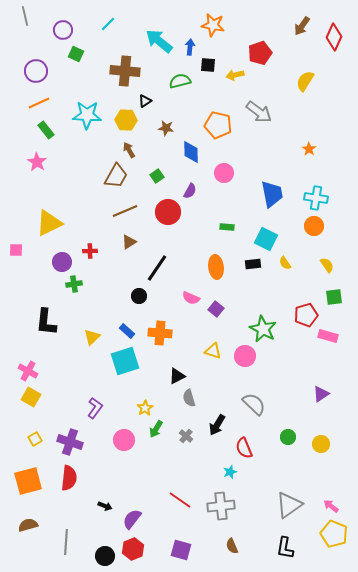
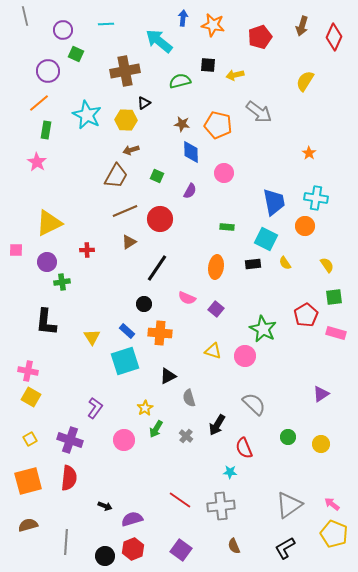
cyan line at (108, 24): moved 2 px left; rotated 42 degrees clockwise
brown arrow at (302, 26): rotated 18 degrees counterclockwise
blue arrow at (190, 47): moved 7 px left, 29 px up
red pentagon at (260, 53): moved 16 px up
purple circle at (36, 71): moved 12 px right
brown cross at (125, 71): rotated 16 degrees counterclockwise
black triangle at (145, 101): moved 1 px left, 2 px down
orange line at (39, 103): rotated 15 degrees counterclockwise
cyan star at (87, 115): rotated 24 degrees clockwise
brown star at (166, 128): moved 16 px right, 4 px up
green rectangle at (46, 130): rotated 48 degrees clockwise
orange star at (309, 149): moved 4 px down
brown arrow at (129, 150): moved 2 px right; rotated 77 degrees counterclockwise
green square at (157, 176): rotated 32 degrees counterclockwise
blue trapezoid at (272, 194): moved 2 px right, 8 px down
red circle at (168, 212): moved 8 px left, 7 px down
orange circle at (314, 226): moved 9 px left
red cross at (90, 251): moved 3 px left, 1 px up
purple circle at (62, 262): moved 15 px left
orange ellipse at (216, 267): rotated 15 degrees clockwise
green cross at (74, 284): moved 12 px left, 2 px up
black circle at (139, 296): moved 5 px right, 8 px down
pink semicircle at (191, 298): moved 4 px left
red pentagon at (306, 315): rotated 15 degrees counterclockwise
pink rectangle at (328, 336): moved 8 px right, 3 px up
yellow triangle at (92, 337): rotated 18 degrees counterclockwise
pink cross at (28, 371): rotated 18 degrees counterclockwise
black triangle at (177, 376): moved 9 px left
yellow square at (35, 439): moved 5 px left
purple cross at (70, 442): moved 2 px up
cyan star at (230, 472): rotated 24 degrees clockwise
pink arrow at (331, 506): moved 1 px right, 2 px up
purple semicircle at (132, 519): rotated 35 degrees clockwise
brown semicircle at (232, 546): moved 2 px right
black L-shape at (285, 548): rotated 50 degrees clockwise
purple square at (181, 550): rotated 20 degrees clockwise
